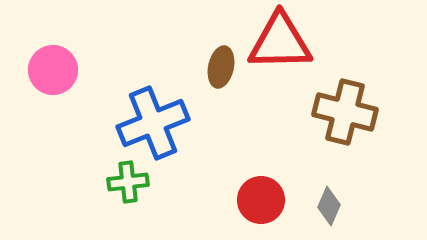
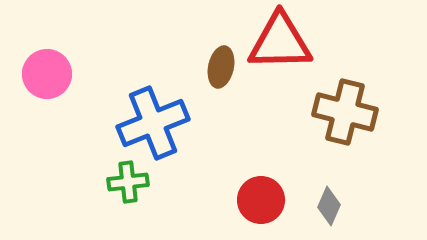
pink circle: moved 6 px left, 4 px down
